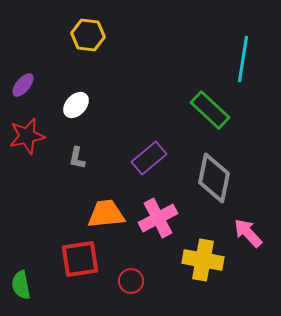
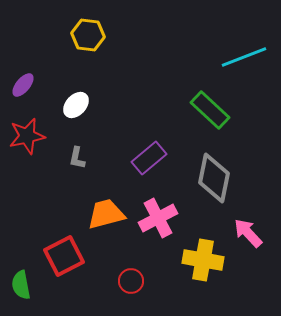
cyan line: moved 1 px right, 2 px up; rotated 60 degrees clockwise
orange trapezoid: rotated 9 degrees counterclockwise
red square: moved 16 px left, 3 px up; rotated 18 degrees counterclockwise
